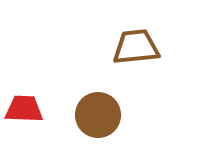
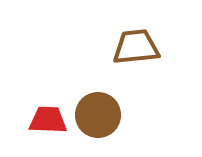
red trapezoid: moved 24 px right, 11 px down
